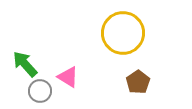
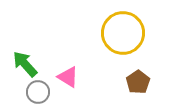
gray circle: moved 2 px left, 1 px down
